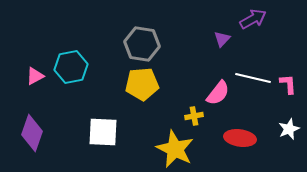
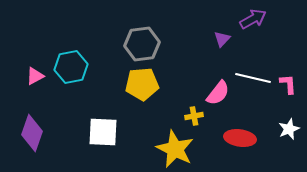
gray hexagon: rotated 16 degrees counterclockwise
